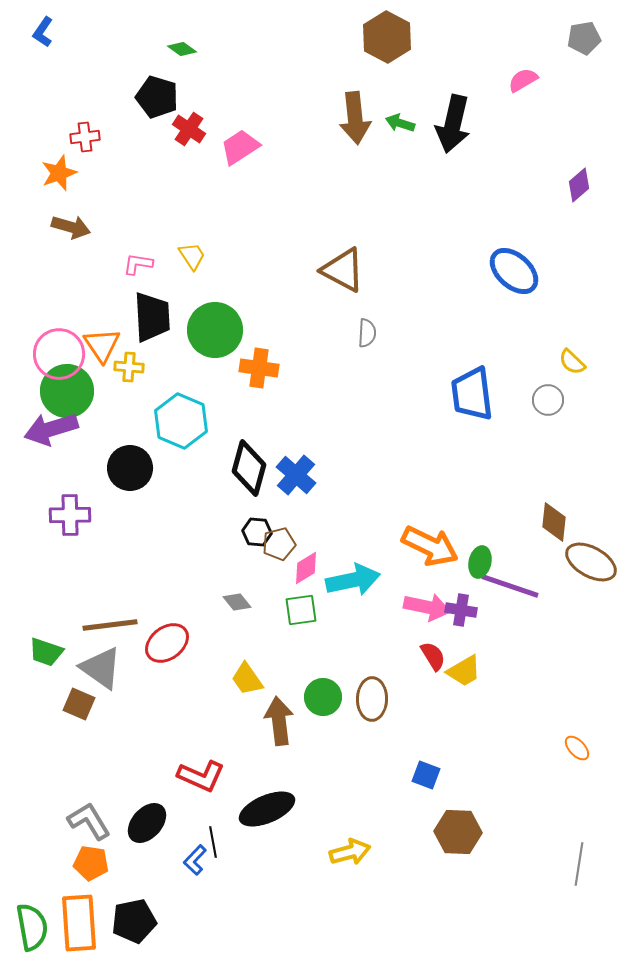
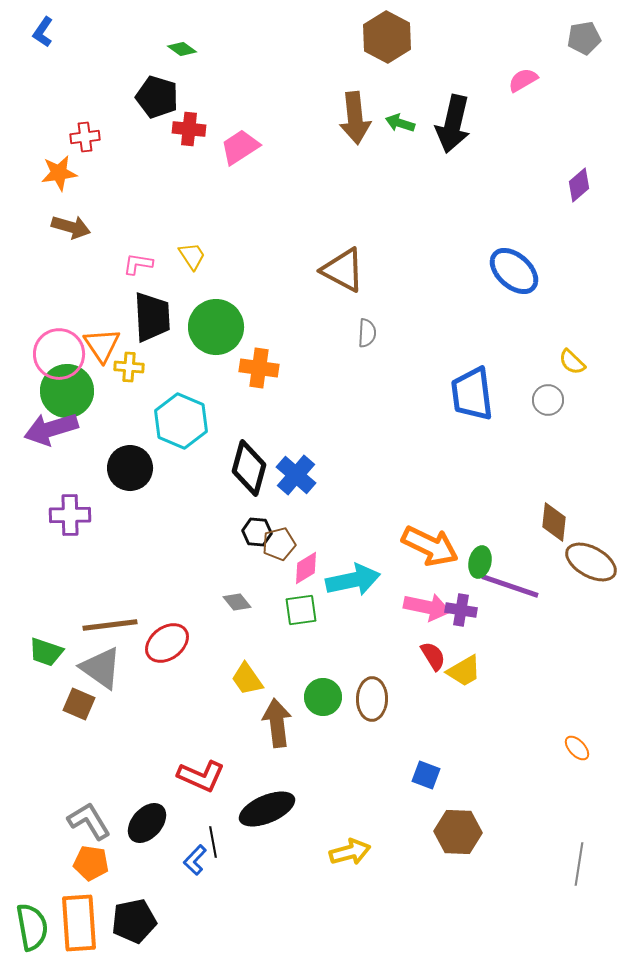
red cross at (189, 129): rotated 28 degrees counterclockwise
orange star at (59, 173): rotated 12 degrees clockwise
green circle at (215, 330): moved 1 px right, 3 px up
brown arrow at (279, 721): moved 2 px left, 2 px down
